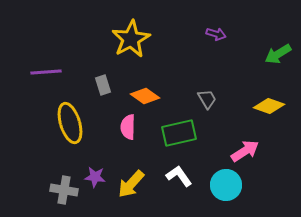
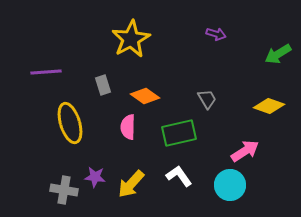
cyan circle: moved 4 px right
